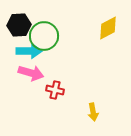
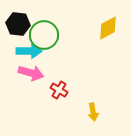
black hexagon: moved 1 px left, 1 px up; rotated 10 degrees clockwise
green circle: moved 1 px up
red cross: moved 4 px right; rotated 18 degrees clockwise
